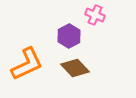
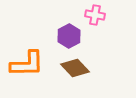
pink cross: rotated 12 degrees counterclockwise
orange L-shape: rotated 24 degrees clockwise
